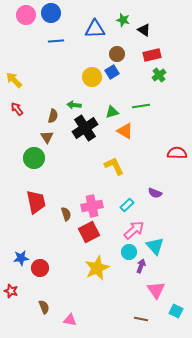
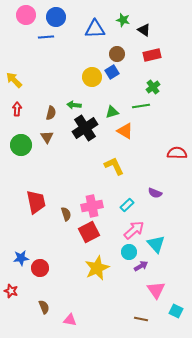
blue circle at (51, 13): moved 5 px right, 4 px down
blue line at (56, 41): moved 10 px left, 4 px up
green cross at (159, 75): moved 6 px left, 12 px down
red arrow at (17, 109): rotated 40 degrees clockwise
brown semicircle at (53, 116): moved 2 px left, 3 px up
green circle at (34, 158): moved 13 px left, 13 px up
cyan triangle at (155, 246): moved 1 px right, 2 px up
purple arrow at (141, 266): rotated 40 degrees clockwise
